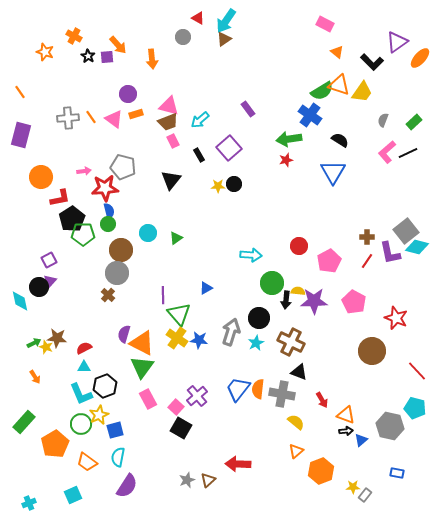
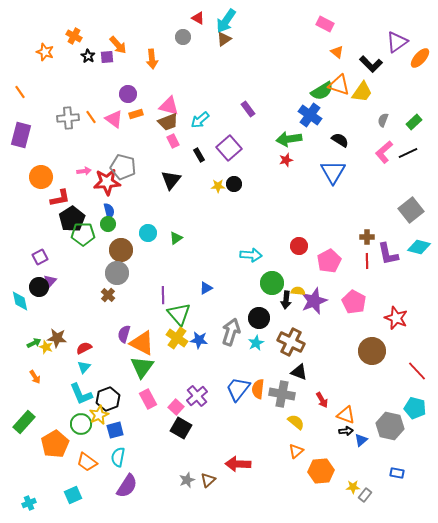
black L-shape at (372, 62): moved 1 px left, 2 px down
pink L-shape at (387, 152): moved 3 px left
red star at (105, 188): moved 2 px right, 6 px up
gray square at (406, 231): moved 5 px right, 21 px up
cyan diamond at (417, 247): moved 2 px right
purple L-shape at (390, 253): moved 2 px left, 1 px down
purple square at (49, 260): moved 9 px left, 3 px up
red line at (367, 261): rotated 35 degrees counterclockwise
purple star at (314, 301): rotated 20 degrees counterclockwise
cyan triangle at (84, 367): rotated 48 degrees counterclockwise
black hexagon at (105, 386): moved 3 px right, 13 px down
orange hexagon at (321, 471): rotated 15 degrees clockwise
